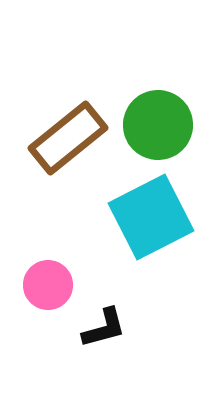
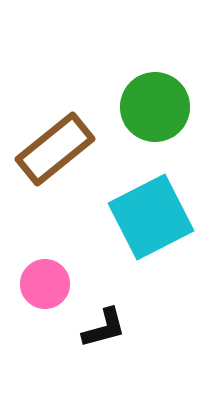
green circle: moved 3 px left, 18 px up
brown rectangle: moved 13 px left, 11 px down
pink circle: moved 3 px left, 1 px up
